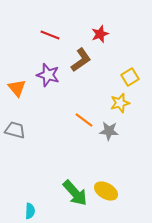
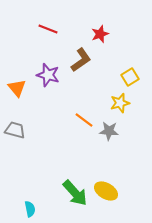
red line: moved 2 px left, 6 px up
cyan semicircle: moved 2 px up; rotated 14 degrees counterclockwise
